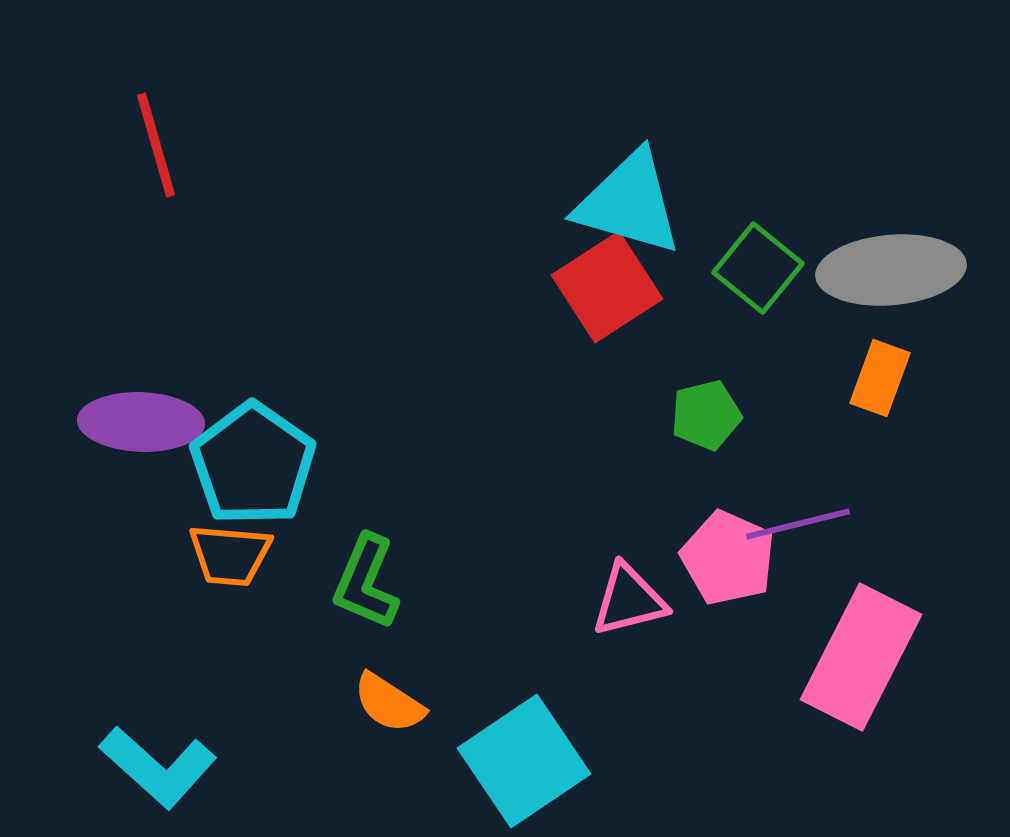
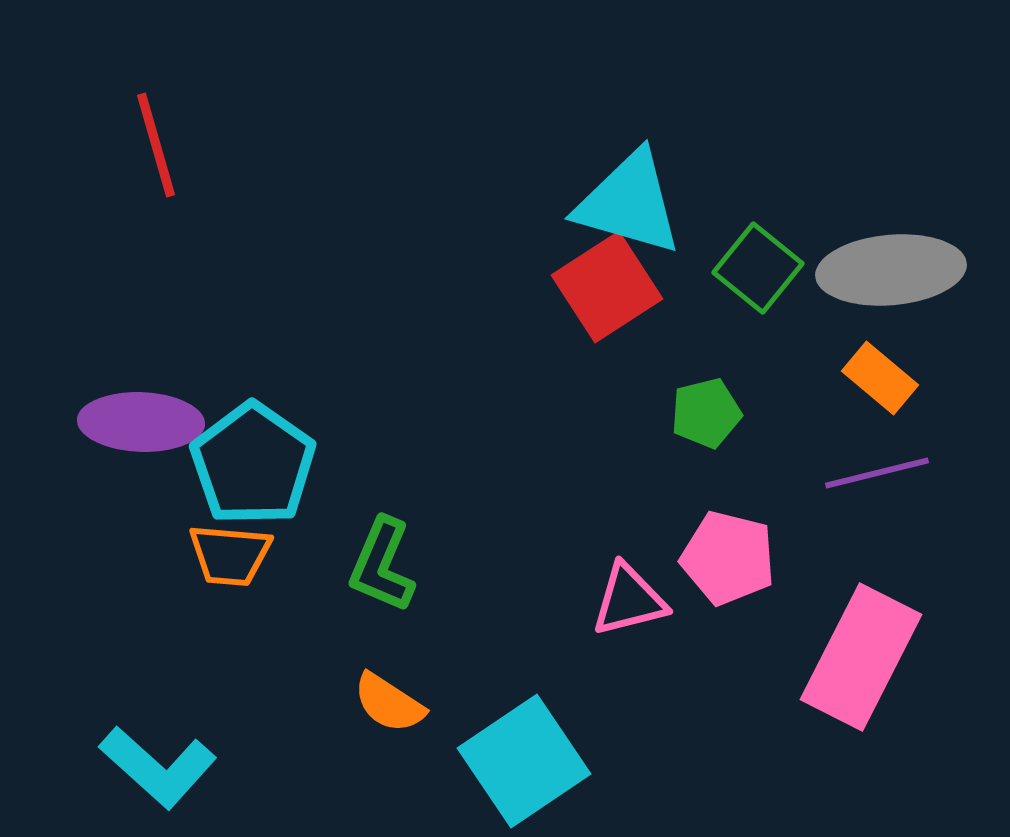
orange rectangle: rotated 70 degrees counterclockwise
green pentagon: moved 2 px up
purple line: moved 79 px right, 51 px up
pink pentagon: rotated 10 degrees counterclockwise
green L-shape: moved 16 px right, 17 px up
